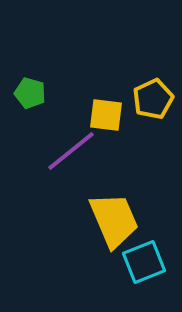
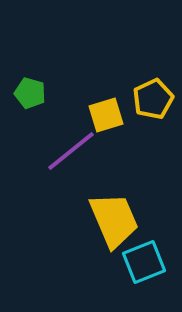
yellow square: rotated 24 degrees counterclockwise
